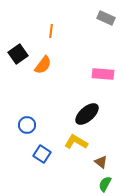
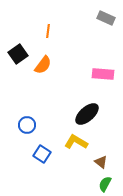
orange line: moved 3 px left
